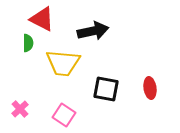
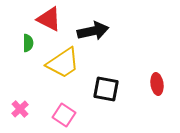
red triangle: moved 7 px right
yellow trapezoid: rotated 39 degrees counterclockwise
red ellipse: moved 7 px right, 4 px up
